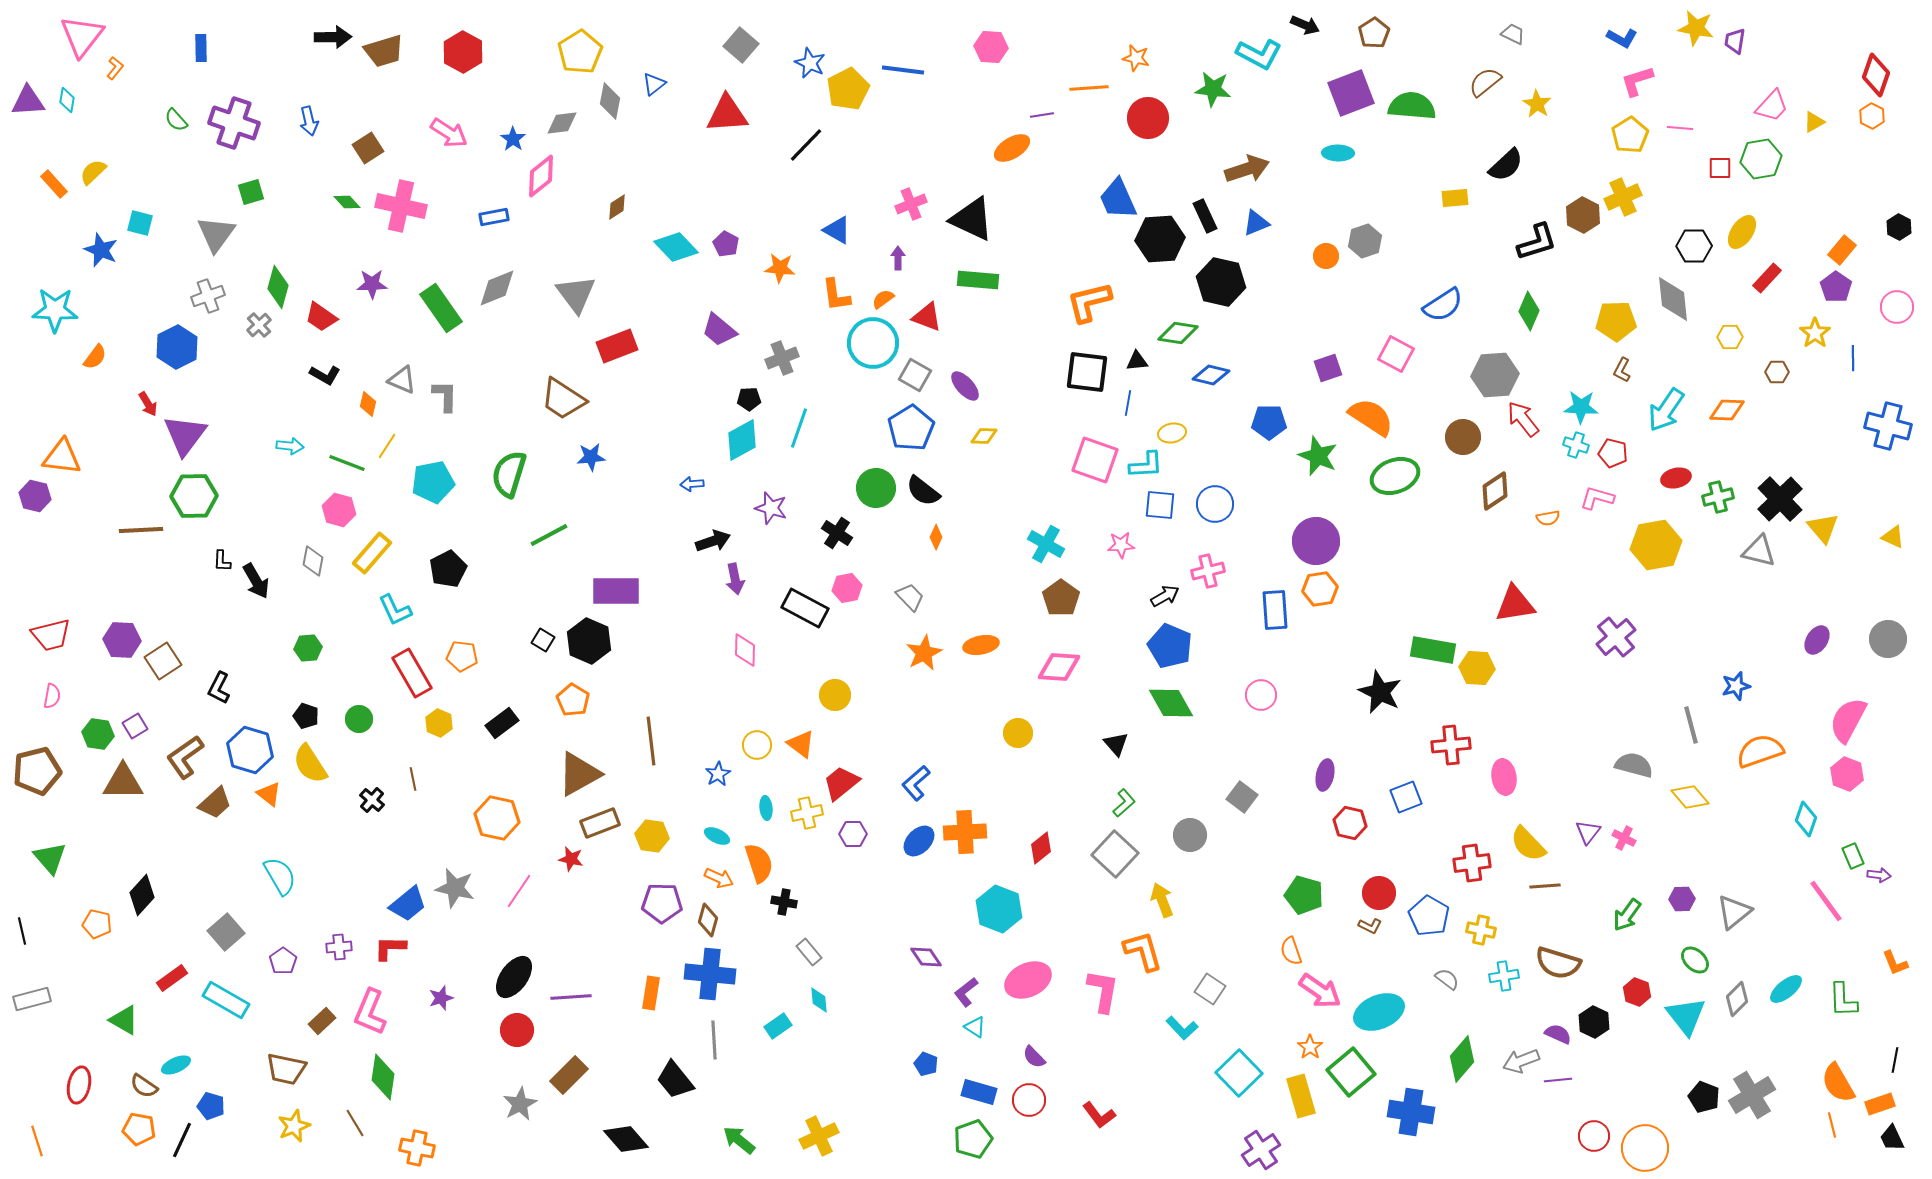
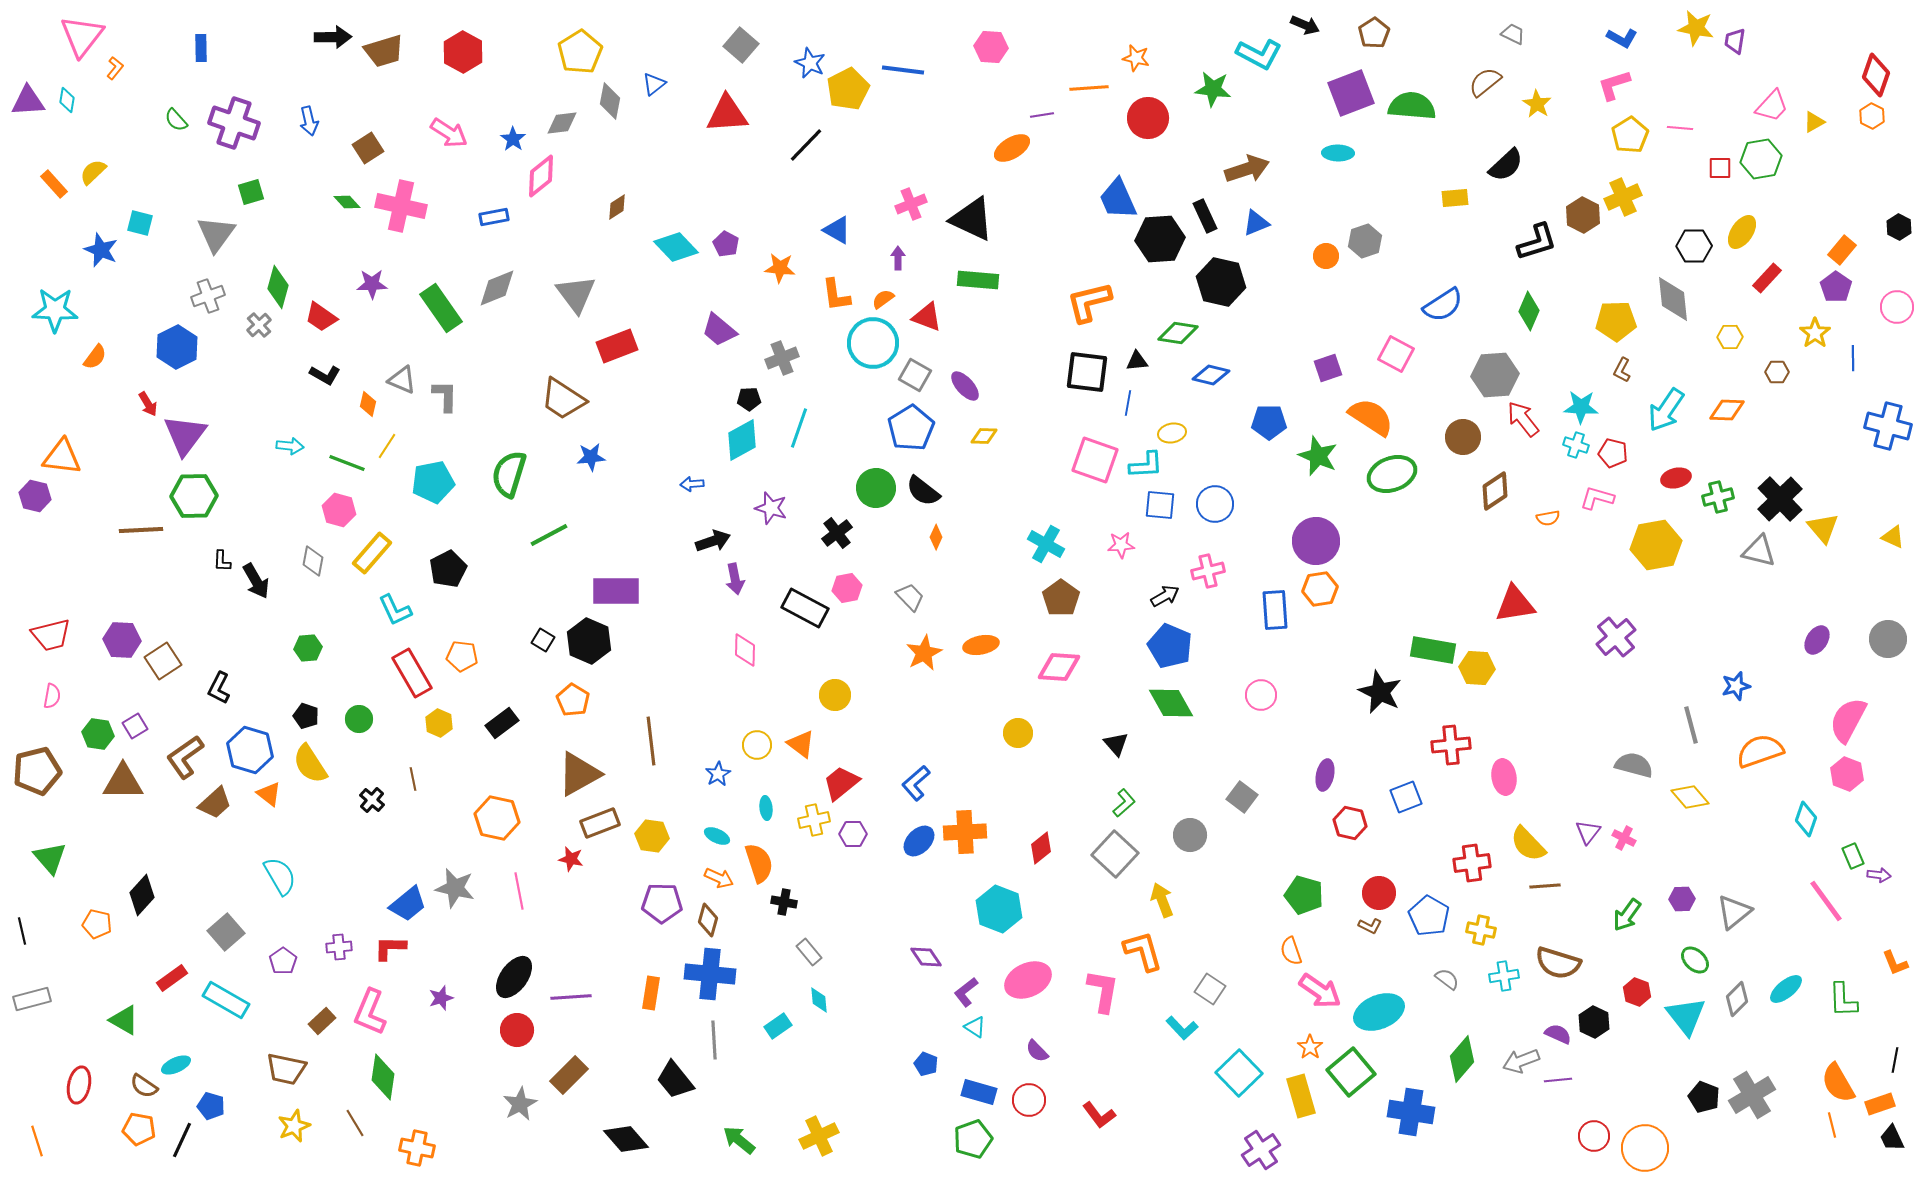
pink L-shape at (1637, 81): moved 23 px left, 4 px down
green ellipse at (1395, 476): moved 3 px left, 2 px up
black cross at (837, 533): rotated 20 degrees clockwise
yellow cross at (807, 813): moved 7 px right, 7 px down
pink line at (519, 891): rotated 45 degrees counterclockwise
purple semicircle at (1034, 1057): moved 3 px right, 6 px up
